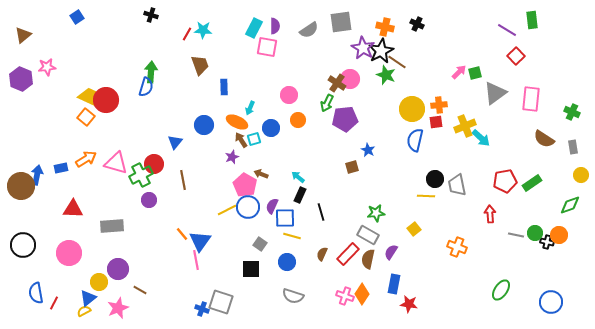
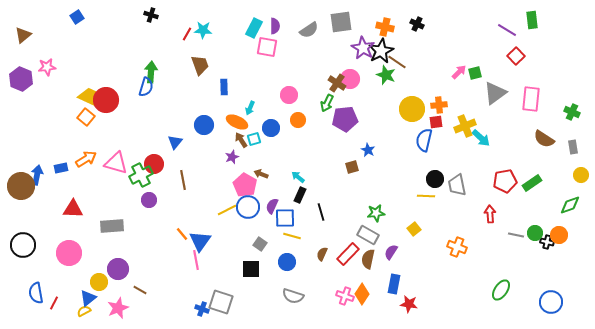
blue semicircle at (415, 140): moved 9 px right
